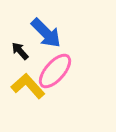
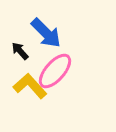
yellow L-shape: moved 2 px right
